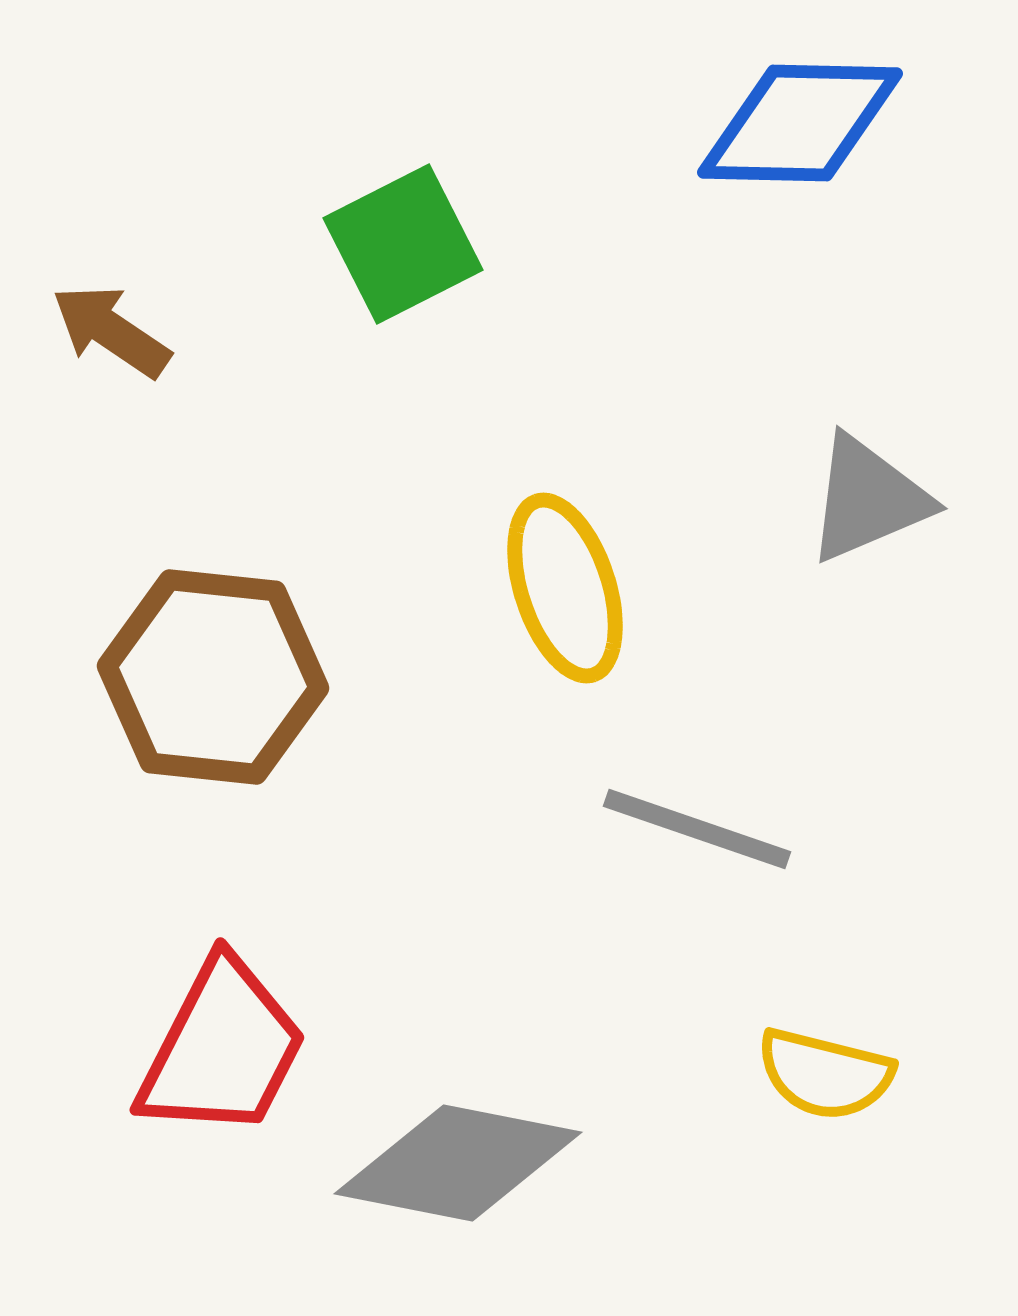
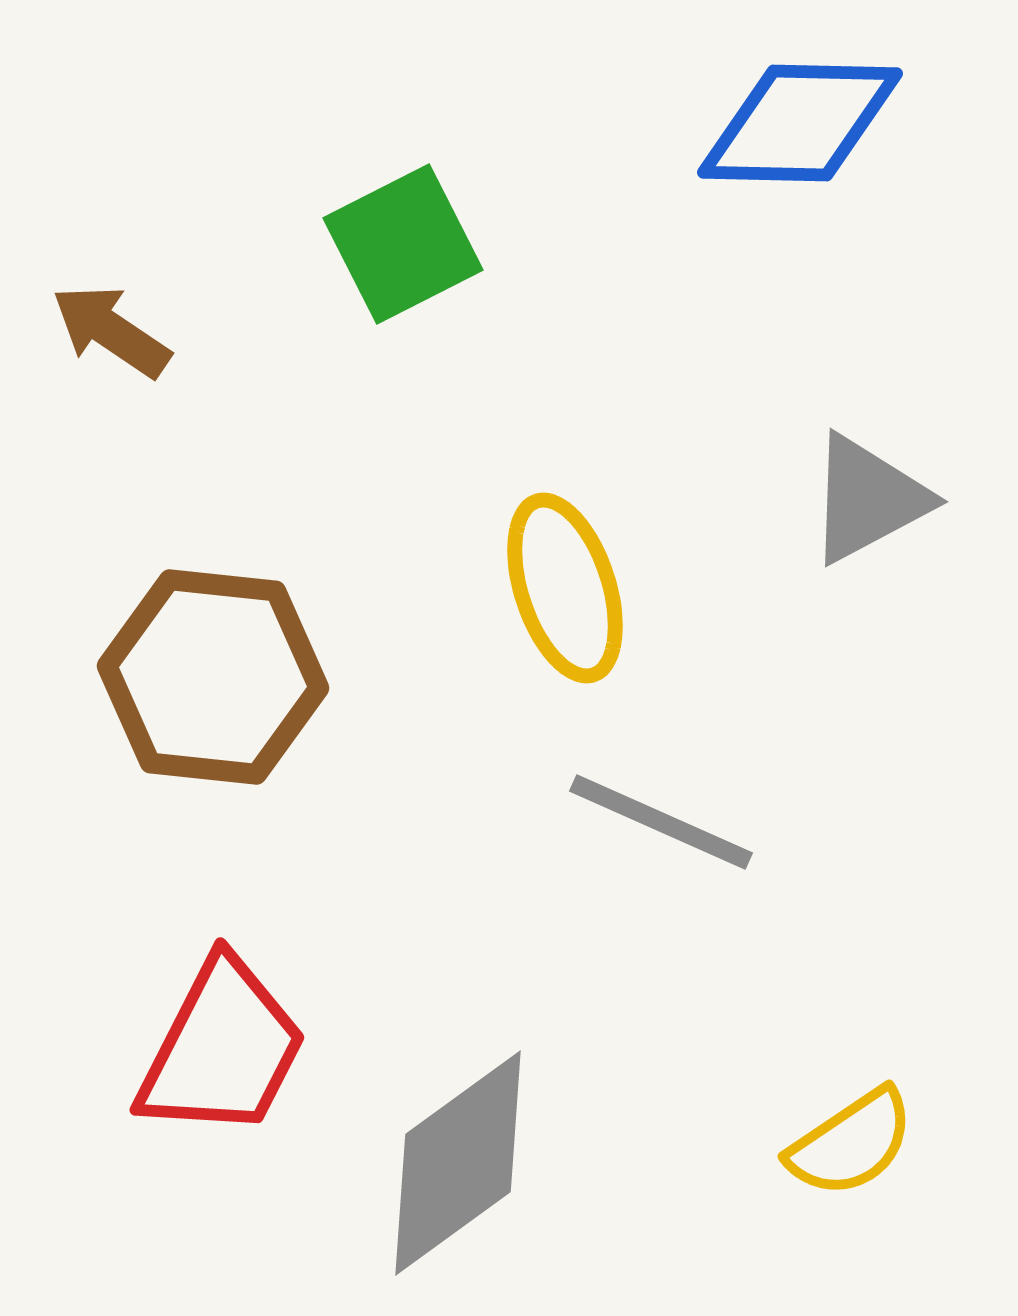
gray triangle: rotated 5 degrees counterclockwise
gray line: moved 36 px left, 7 px up; rotated 5 degrees clockwise
yellow semicircle: moved 26 px right, 69 px down; rotated 48 degrees counterclockwise
gray diamond: rotated 47 degrees counterclockwise
